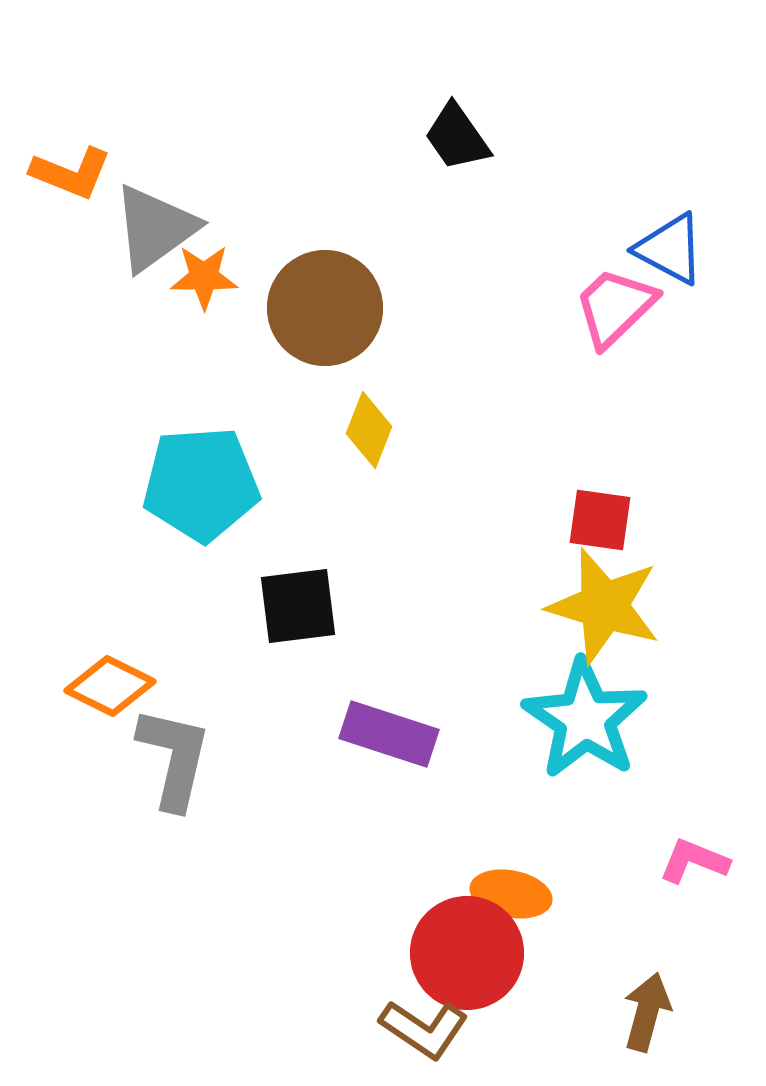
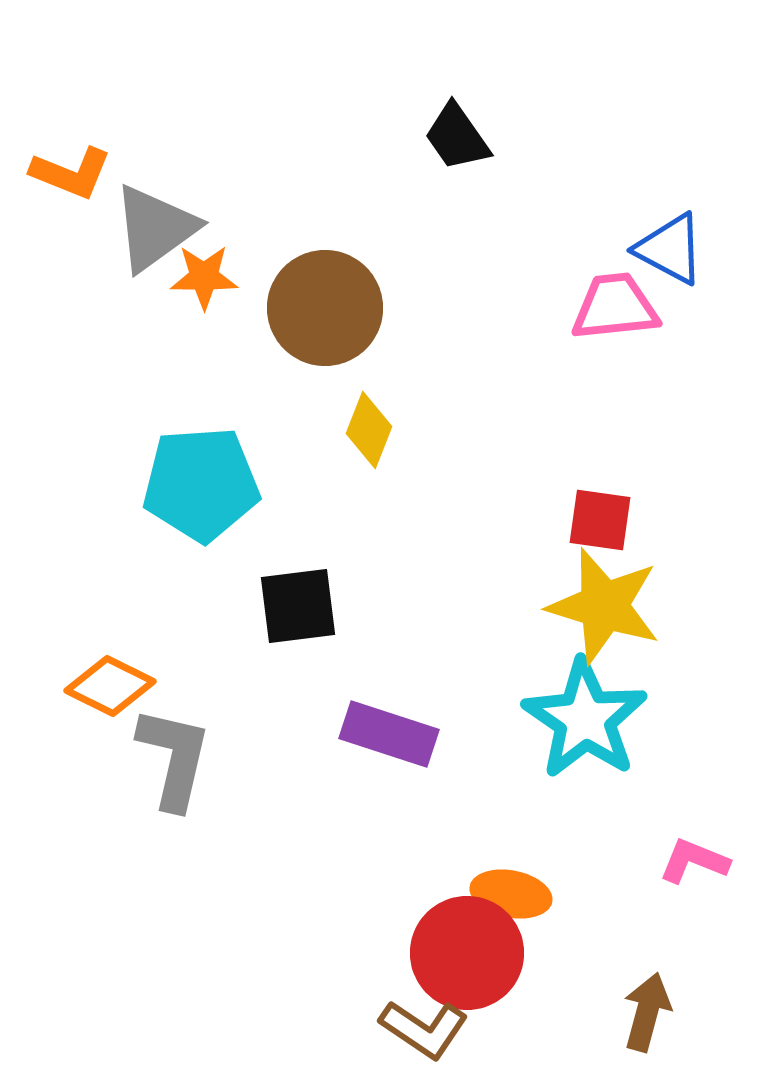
pink trapezoid: rotated 38 degrees clockwise
